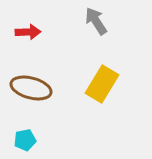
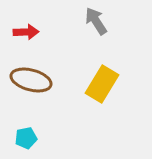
red arrow: moved 2 px left
brown ellipse: moved 8 px up
cyan pentagon: moved 1 px right, 2 px up
